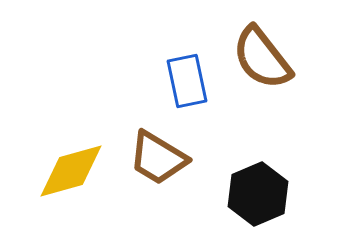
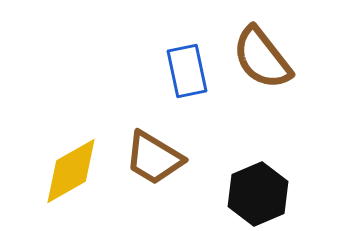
blue rectangle: moved 10 px up
brown trapezoid: moved 4 px left
yellow diamond: rotated 14 degrees counterclockwise
